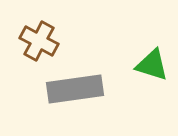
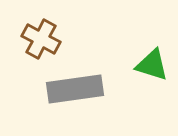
brown cross: moved 2 px right, 2 px up
